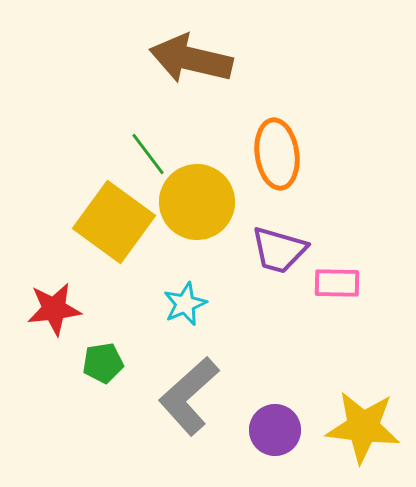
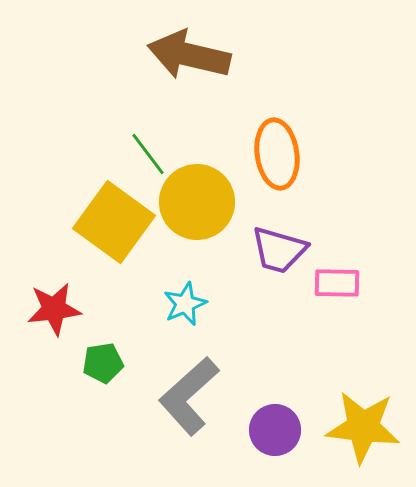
brown arrow: moved 2 px left, 4 px up
